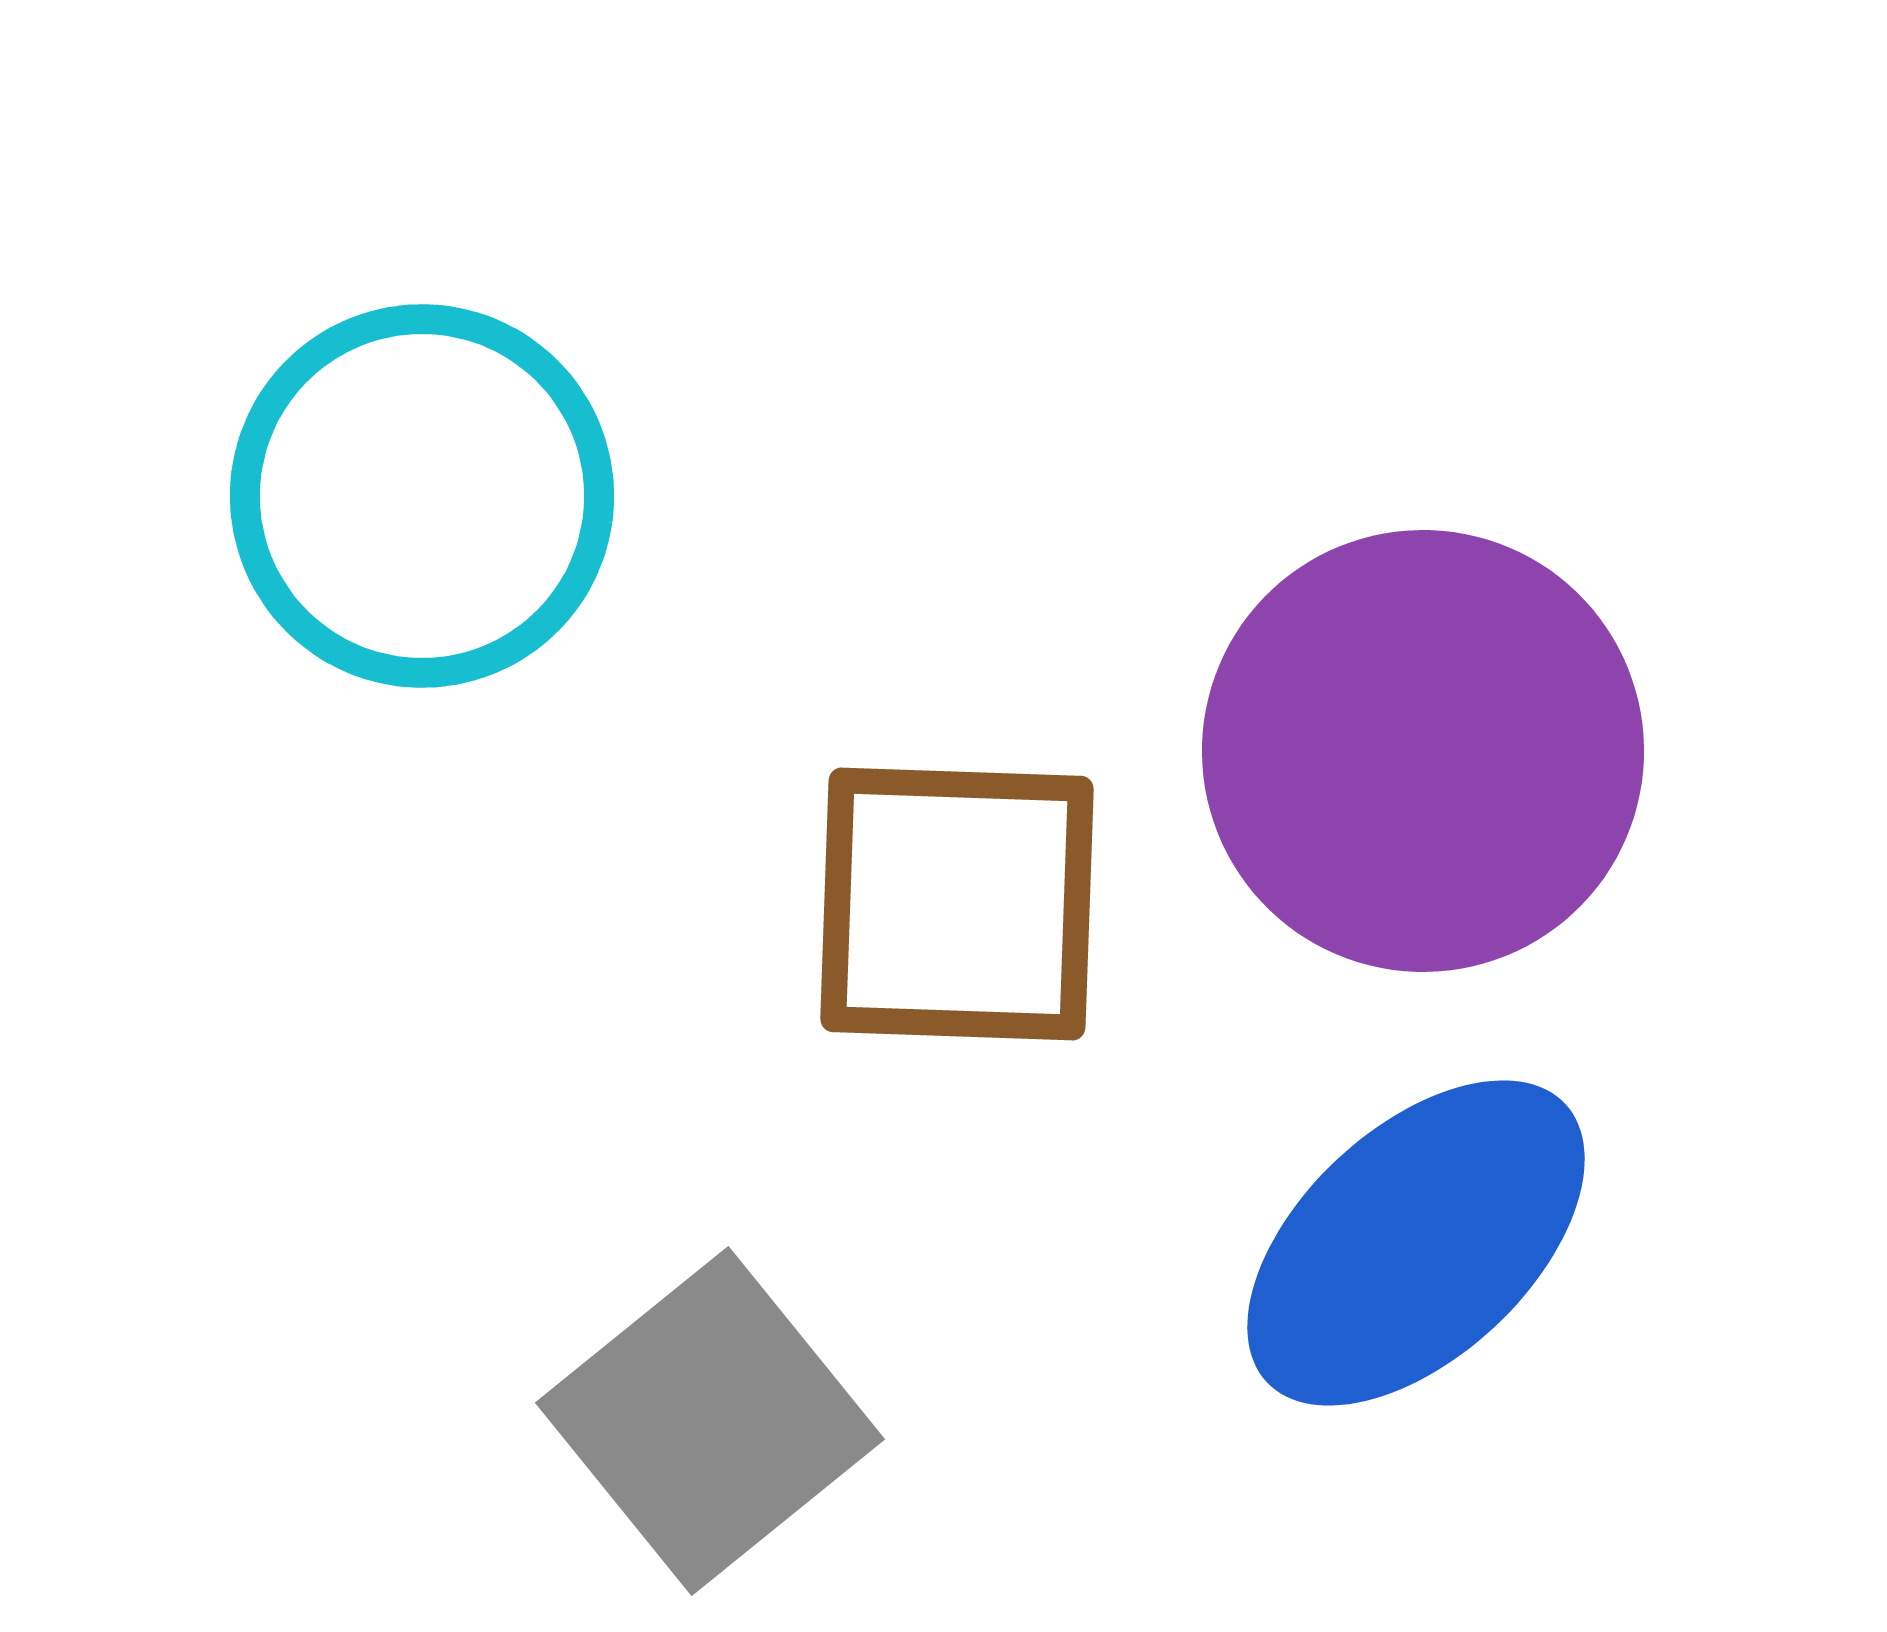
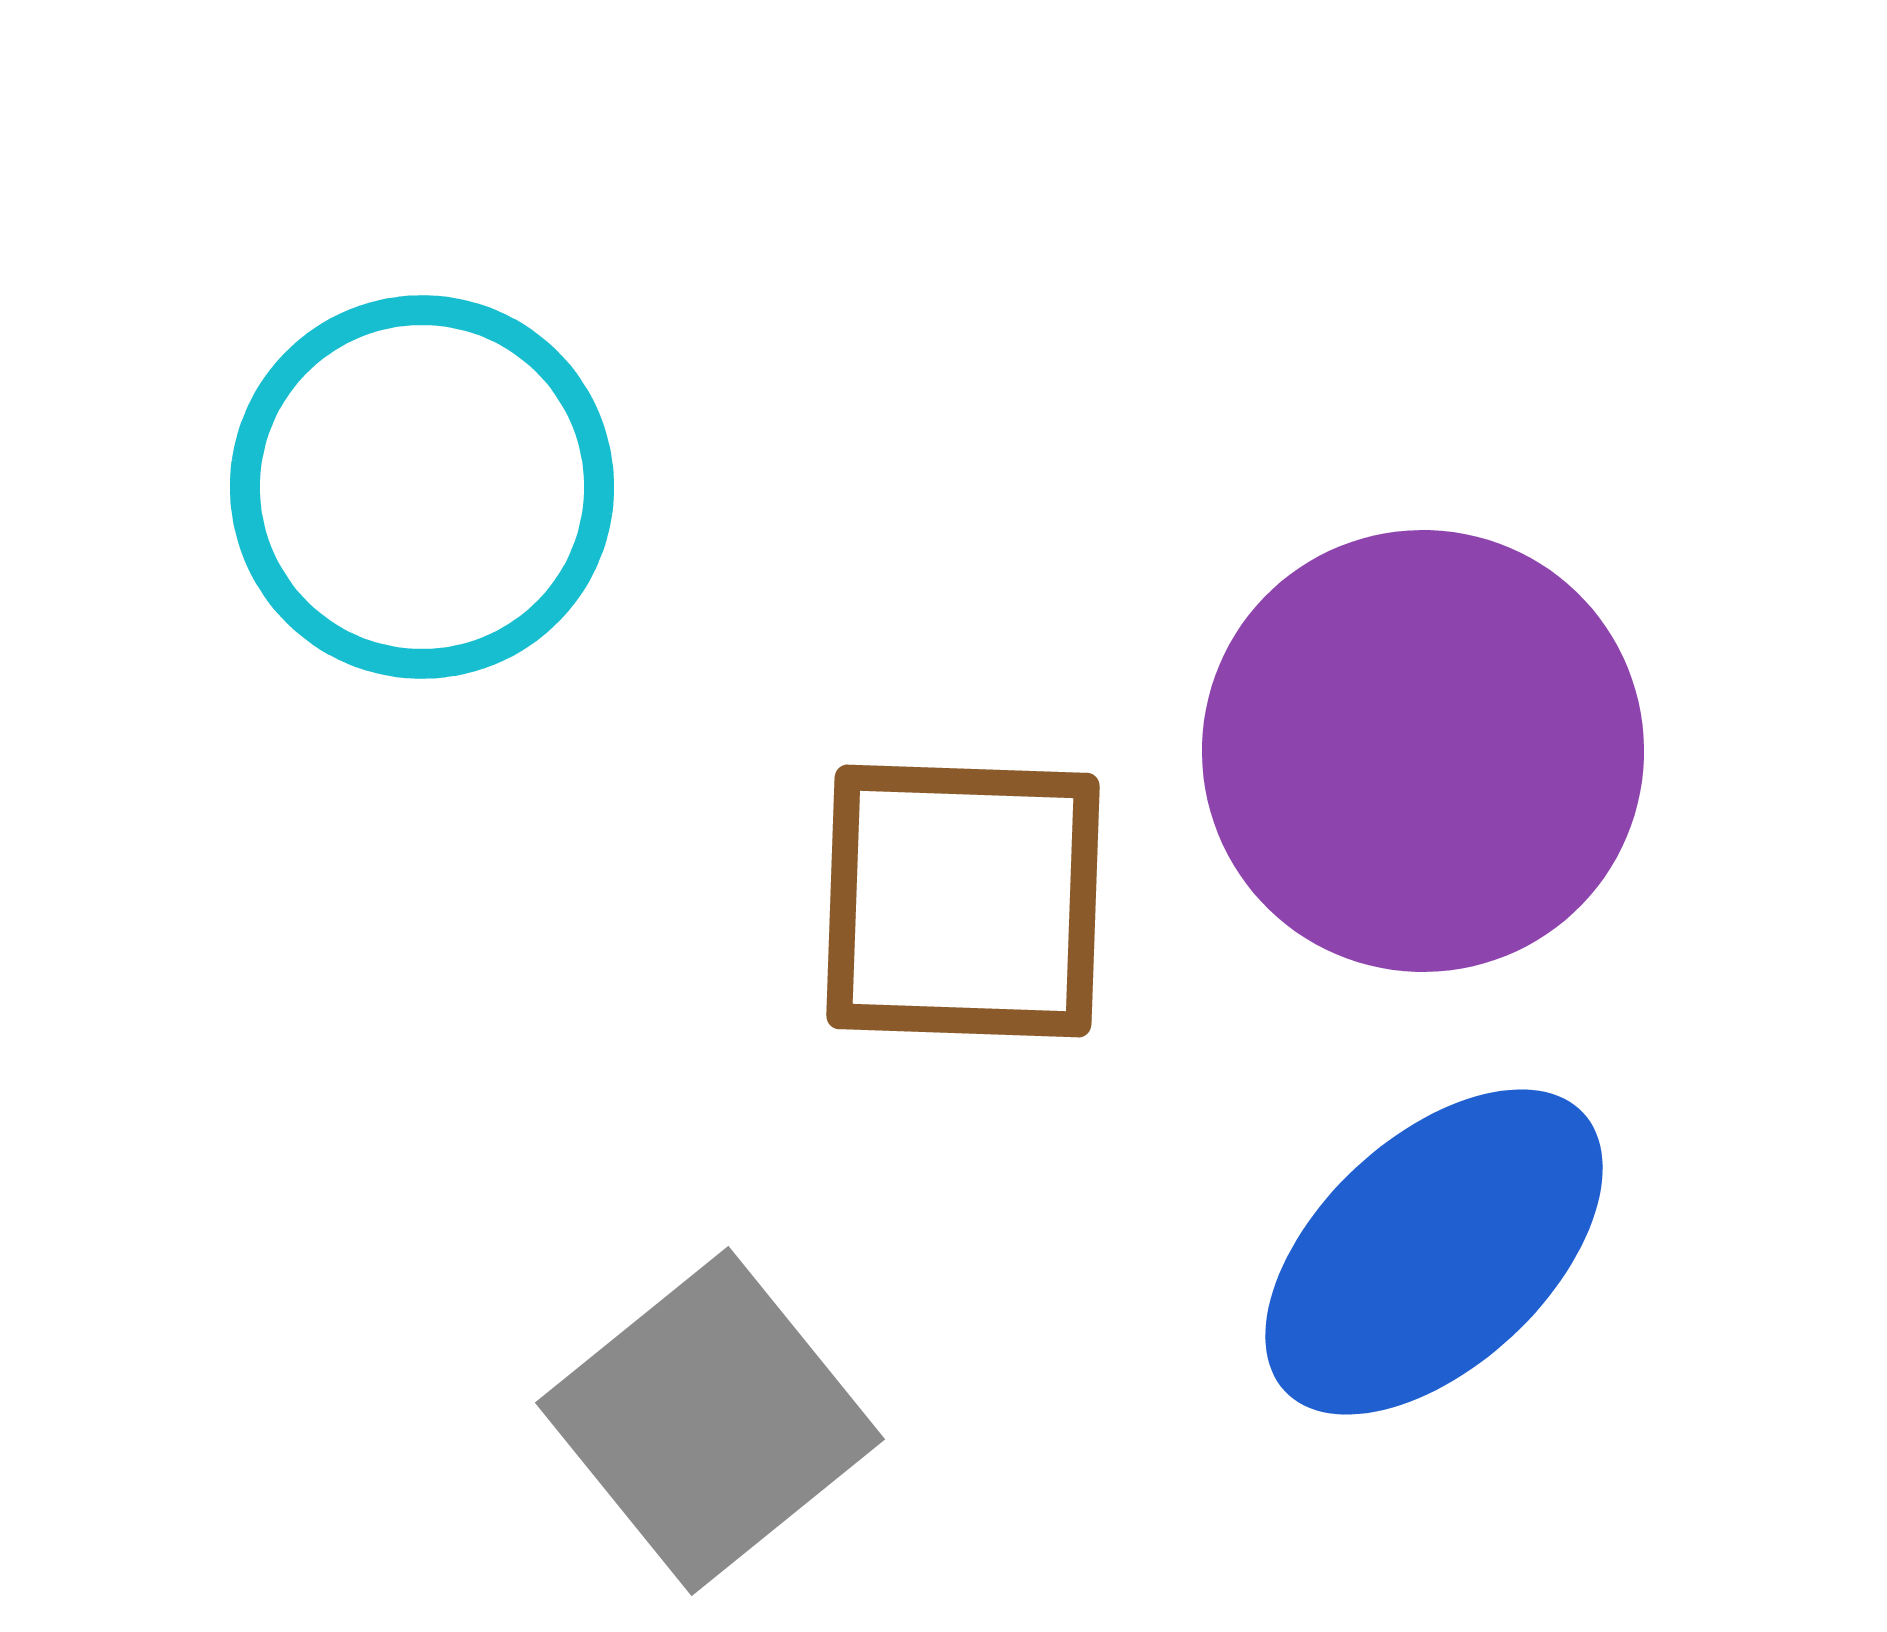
cyan circle: moved 9 px up
brown square: moved 6 px right, 3 px up
blue ellipse: moved 18 px right, 9 px down
